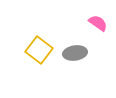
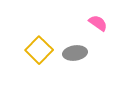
yellow square: rotated 8 degrees clockwise
